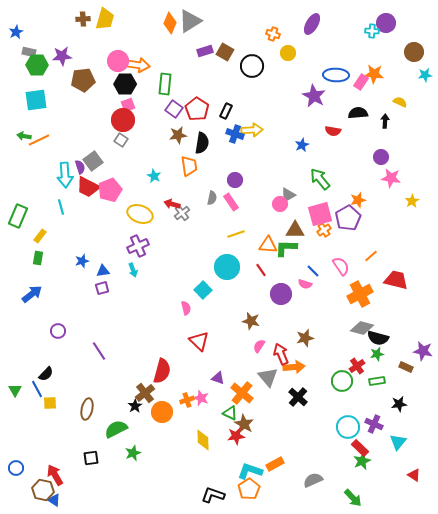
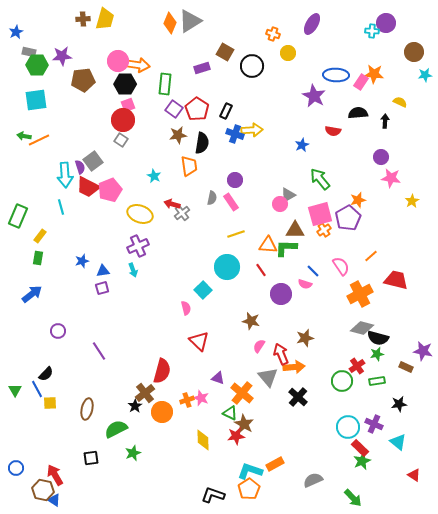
purple rectangle at (205, 51): moved 3 px left, 17 px down
cyan triangle at (398, 442): rotated 30 degrees counterclockwise
